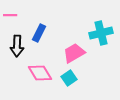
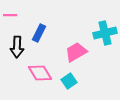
cyan cross: moved 4 px right
black arrow: moved 1 px down
pink trapezoid: moved 2 px right, 1 px up
cyan square: moved 3 px down
